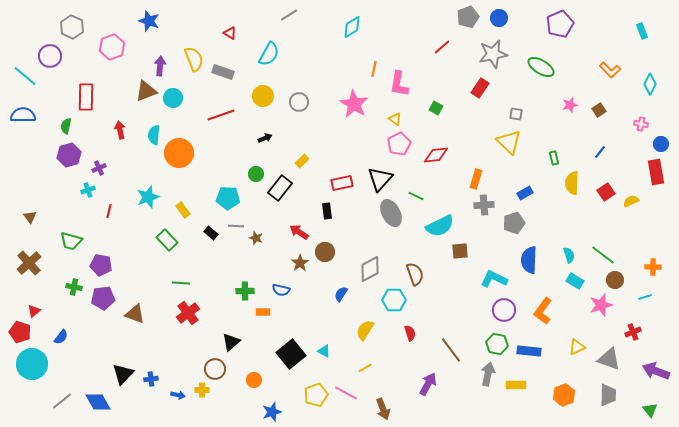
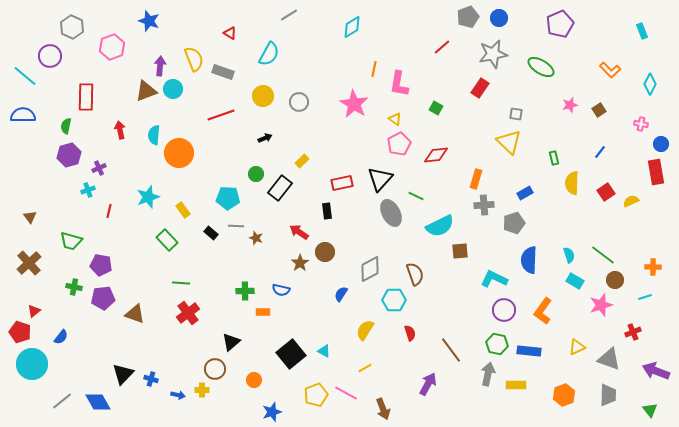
cyan circle at (173, 98): moved 9 px up
blue cross at (151, 379): rotated 24 degrees clockwise
